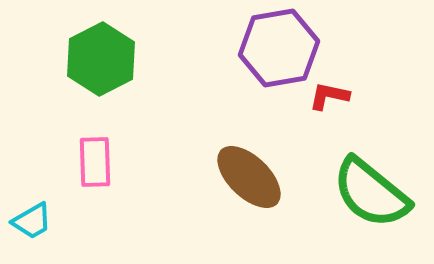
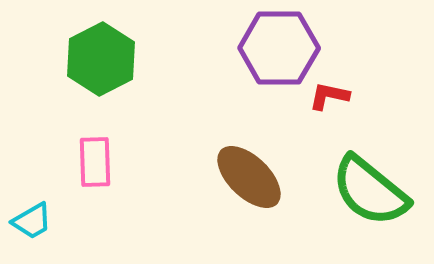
purple hexagon: rotated 10 degrees clockwise
green semicircle: moved 1 px left, 2 px up
